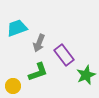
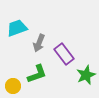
purple rectangle: moved 1 px up
green L-shape: moved 1 px left, 2 px down
